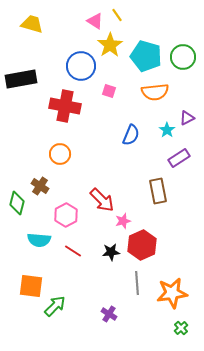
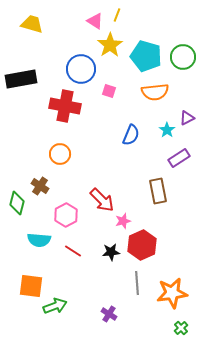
yellow line: rotated 56 degrees clockwise
blue circle: moved 3 px down
green arrow: rotated 25 degrees clockwise
